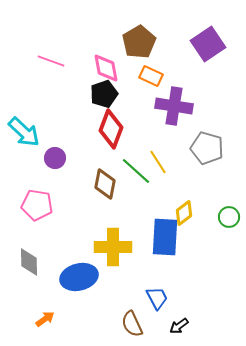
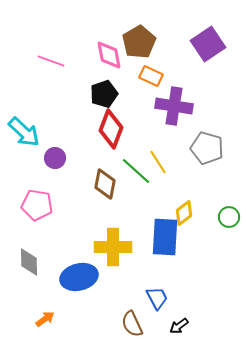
pink diamond: moved 3 px right, 13 px up
